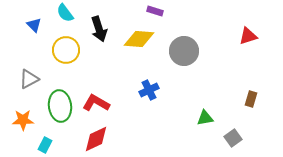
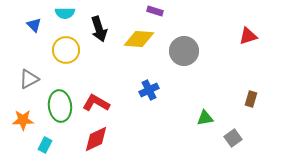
cyan semicircle: rotated 54 degrees counterclockwise
